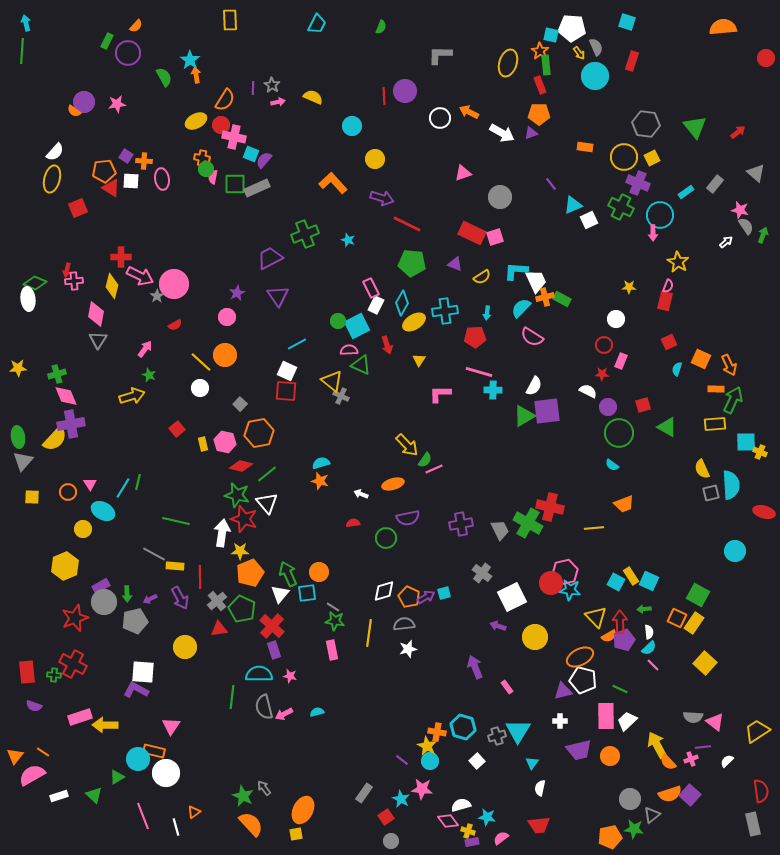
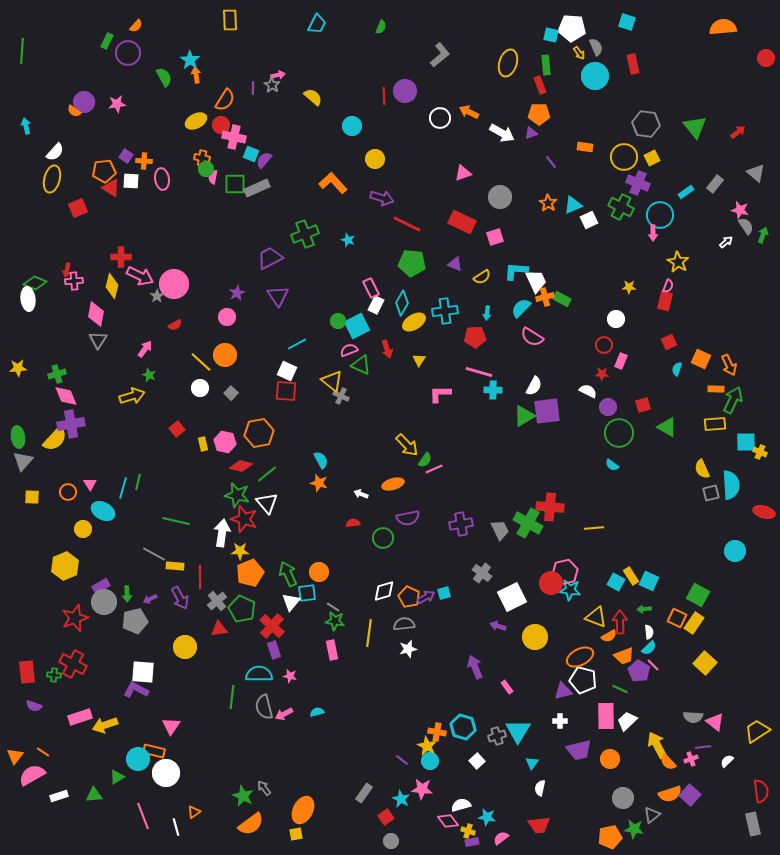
cyan arrow at (26, 23): moved 103 px down
orange star at (540, 51): moved 8 px right, 152 px down
gray L-shape at (440, 55): rotated 140 degrees clockwise
red rectangle at (632, 61): moved 1 px right, 3 px down; rotated 30 degrees counterclockwise
yellow semicircle at (313, 97): rotated 18 degrees clockwise
pink arrow at (278, 102): moved 27 px up
purple line at (551, 184): moved 22 px up
red rectangle at (472, 233): moved 10 px left, 11 px up
red arrow at (387, 345): moved 4 px down
pink semicircle at (349, 350): rotated 18 degrees counterclockwise
gray square at (240, 404): moved 9 px left, 11 px up
cyan semicircle at (321, 463): moved 3 px up; rotated 78 degrees clockwise
orange star at (320, 481): moved 1 px left, 2 px down
cyan line at (123, 488): rotated 15 degrees counterclockwise
orange trapezoid at (624, 504): moved 152 px down
red cross at (550, 507): rotated 8 degrees counterclockwise
green circle at (386, 538): moved 3 px left
white triangle at (280, 594): moved 11 px right, 8 px down
yellow triangle at (596, 617): rotated 25 degrees counterclockwise
purple pentagon at (624, 640): moved 15 px right, 31 px down; rotated 20 degrees counterclockwise
yellow arrow at (105, 725): rotated 20 degrees counterclockwise
orange circle at (610, 756): moved 3 px down
green triangle at (94, 795): rotated 48 degrees counterclockwise
gray circle at (630, 799): moved 7 px left, 1 px up
orange semicircle at (251, 824): rotated 96 degrees clockwise
